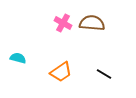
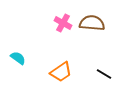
cyan semicircle: rotated 21 degrees clockwise
